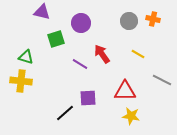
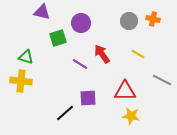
green square: moved 2 px right, 1 px up
